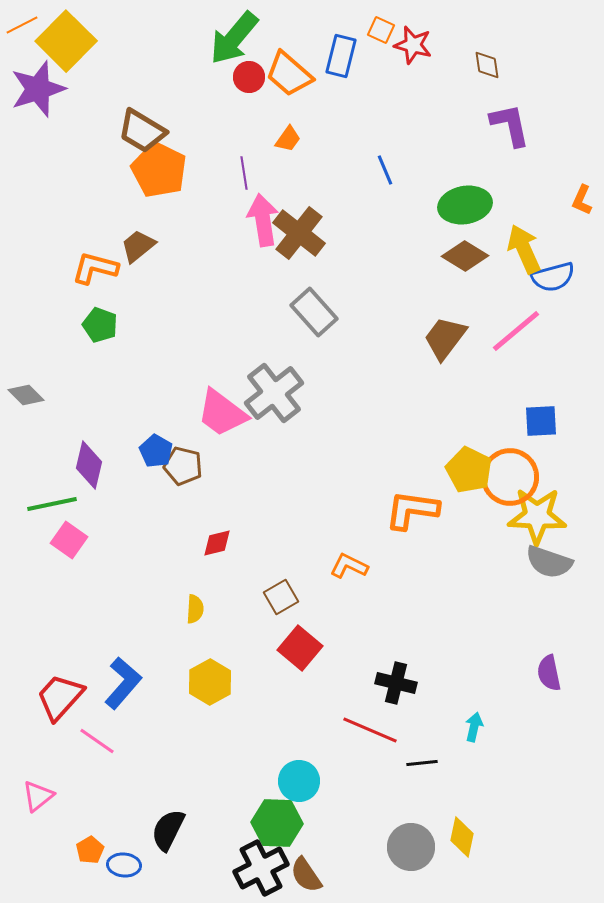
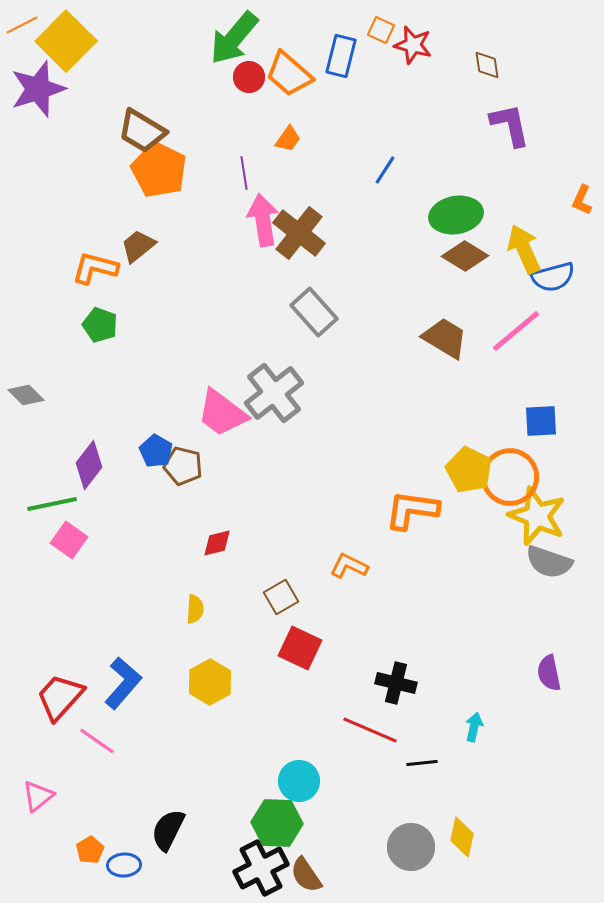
blue line at (385, 170): rotated 56 degrees clockwise
green ellipse at (465, 205): moved 9 px left, 10 px down
brown trapezoid at (445, 338): rotated 84 degrees clockwise
purple diamond at (89, 465): rotated 24 degrees clockwise
yellow star at (537, 516): rotated 20 degrees clockwise
red square at (300, 648): rotated 15 degrees counterclockwise
blue ellipse at (124, 865): rotated 8 degrees counterclockwise
